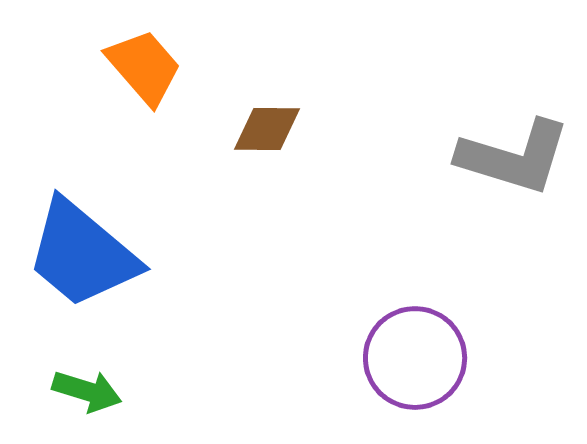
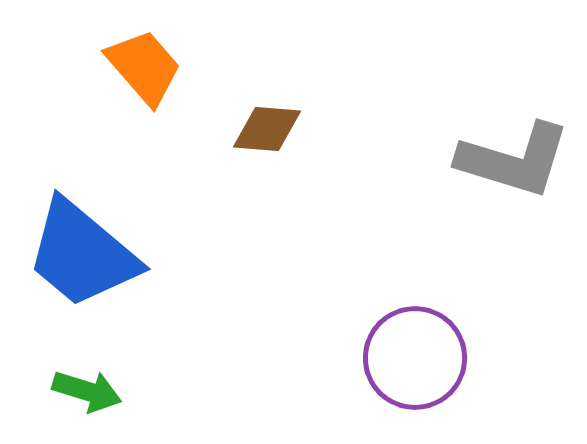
brown diamond: rotated 4 degrees clockwise
gray L-shape: moved 3 px down
